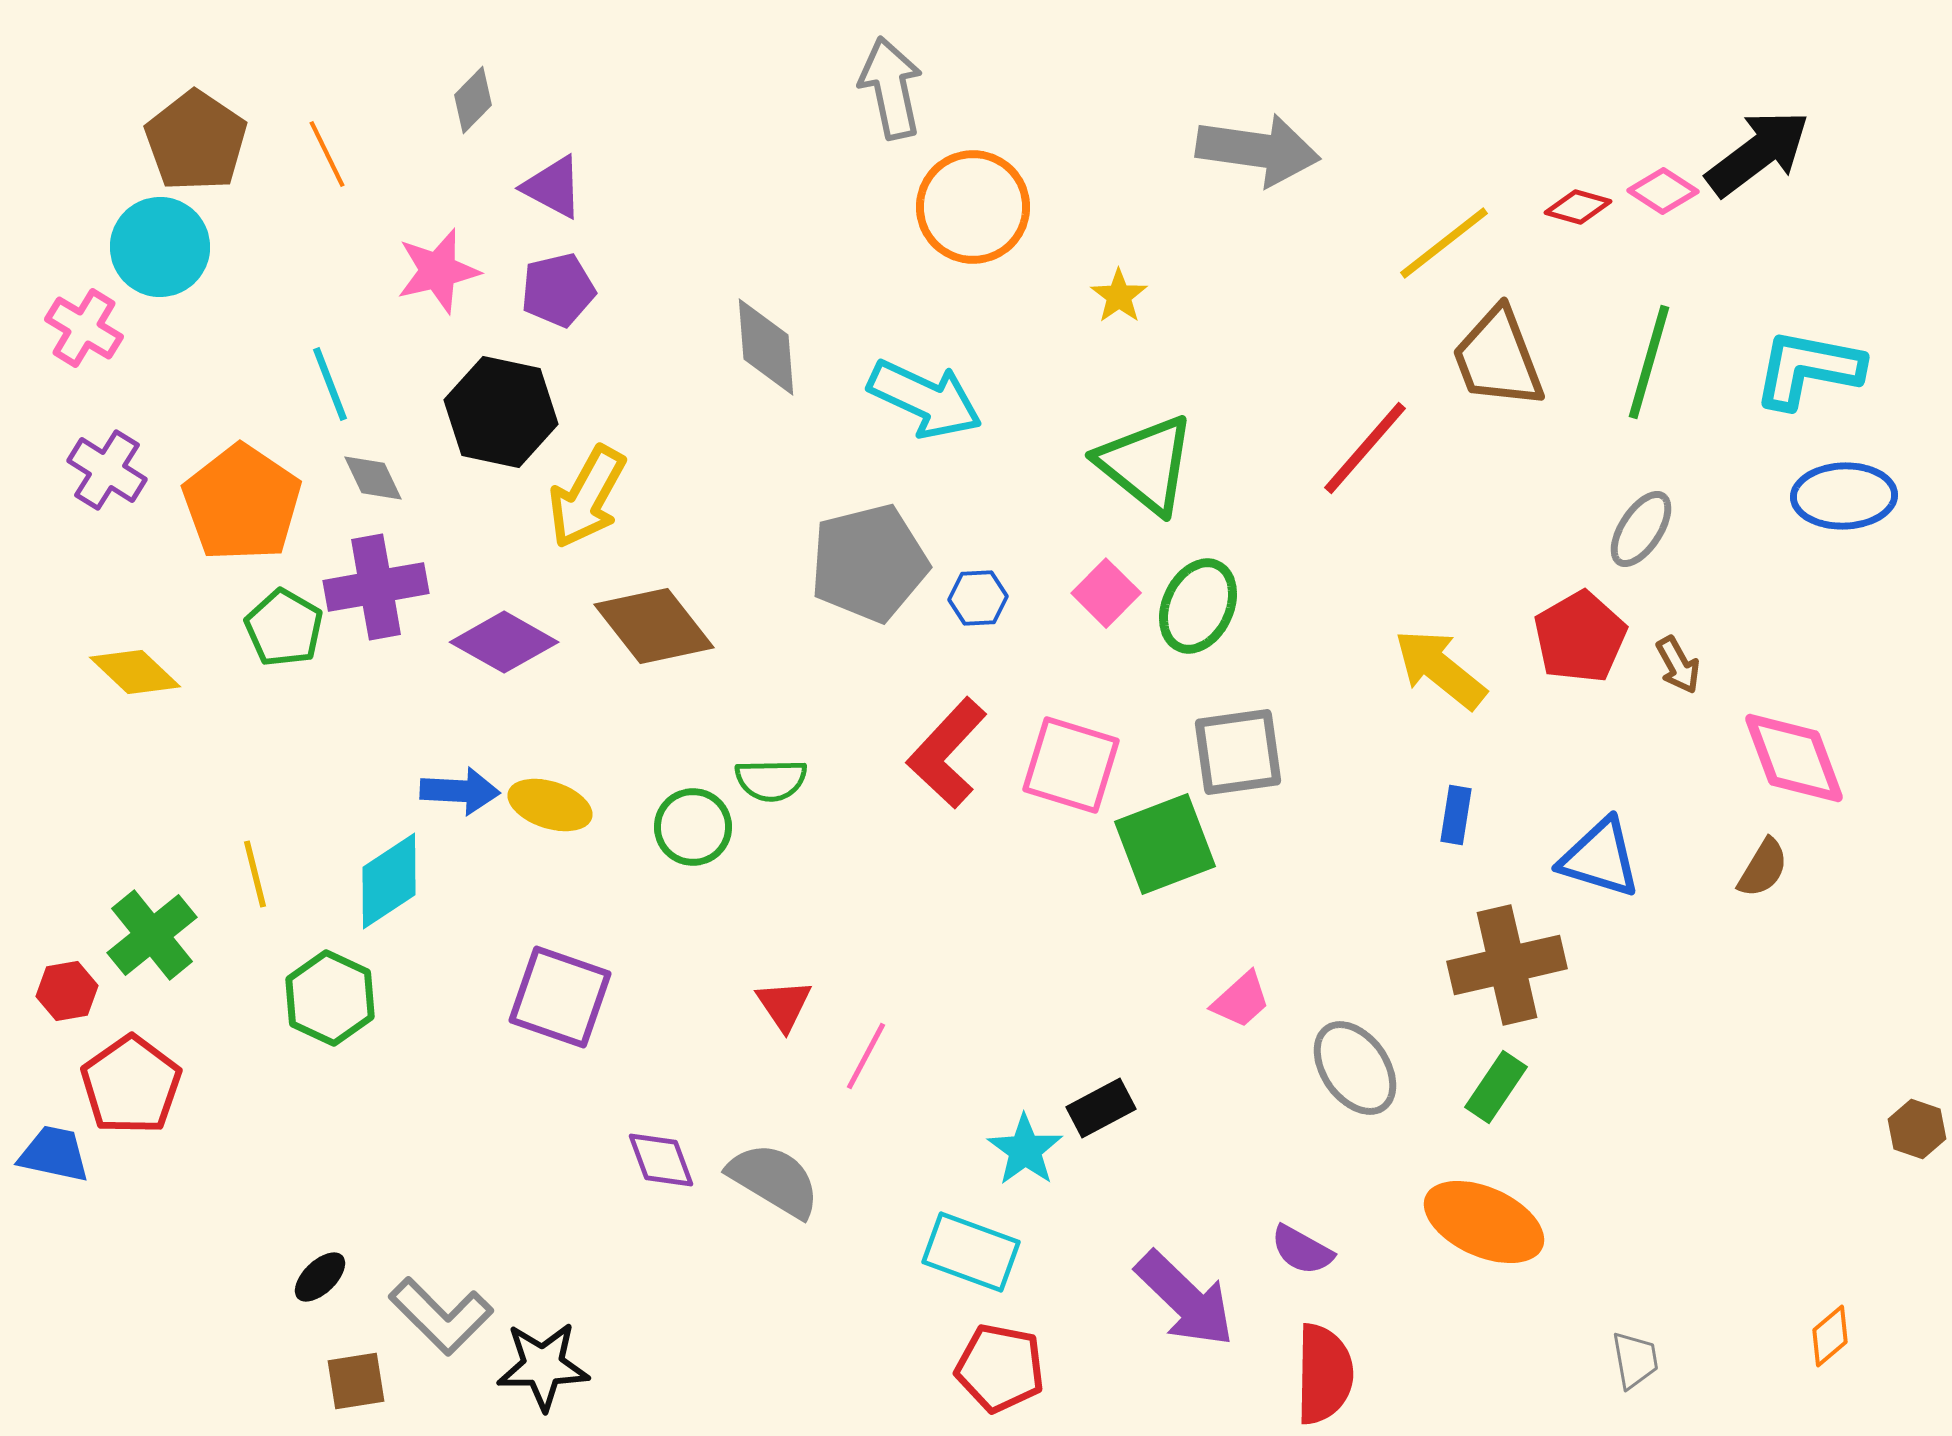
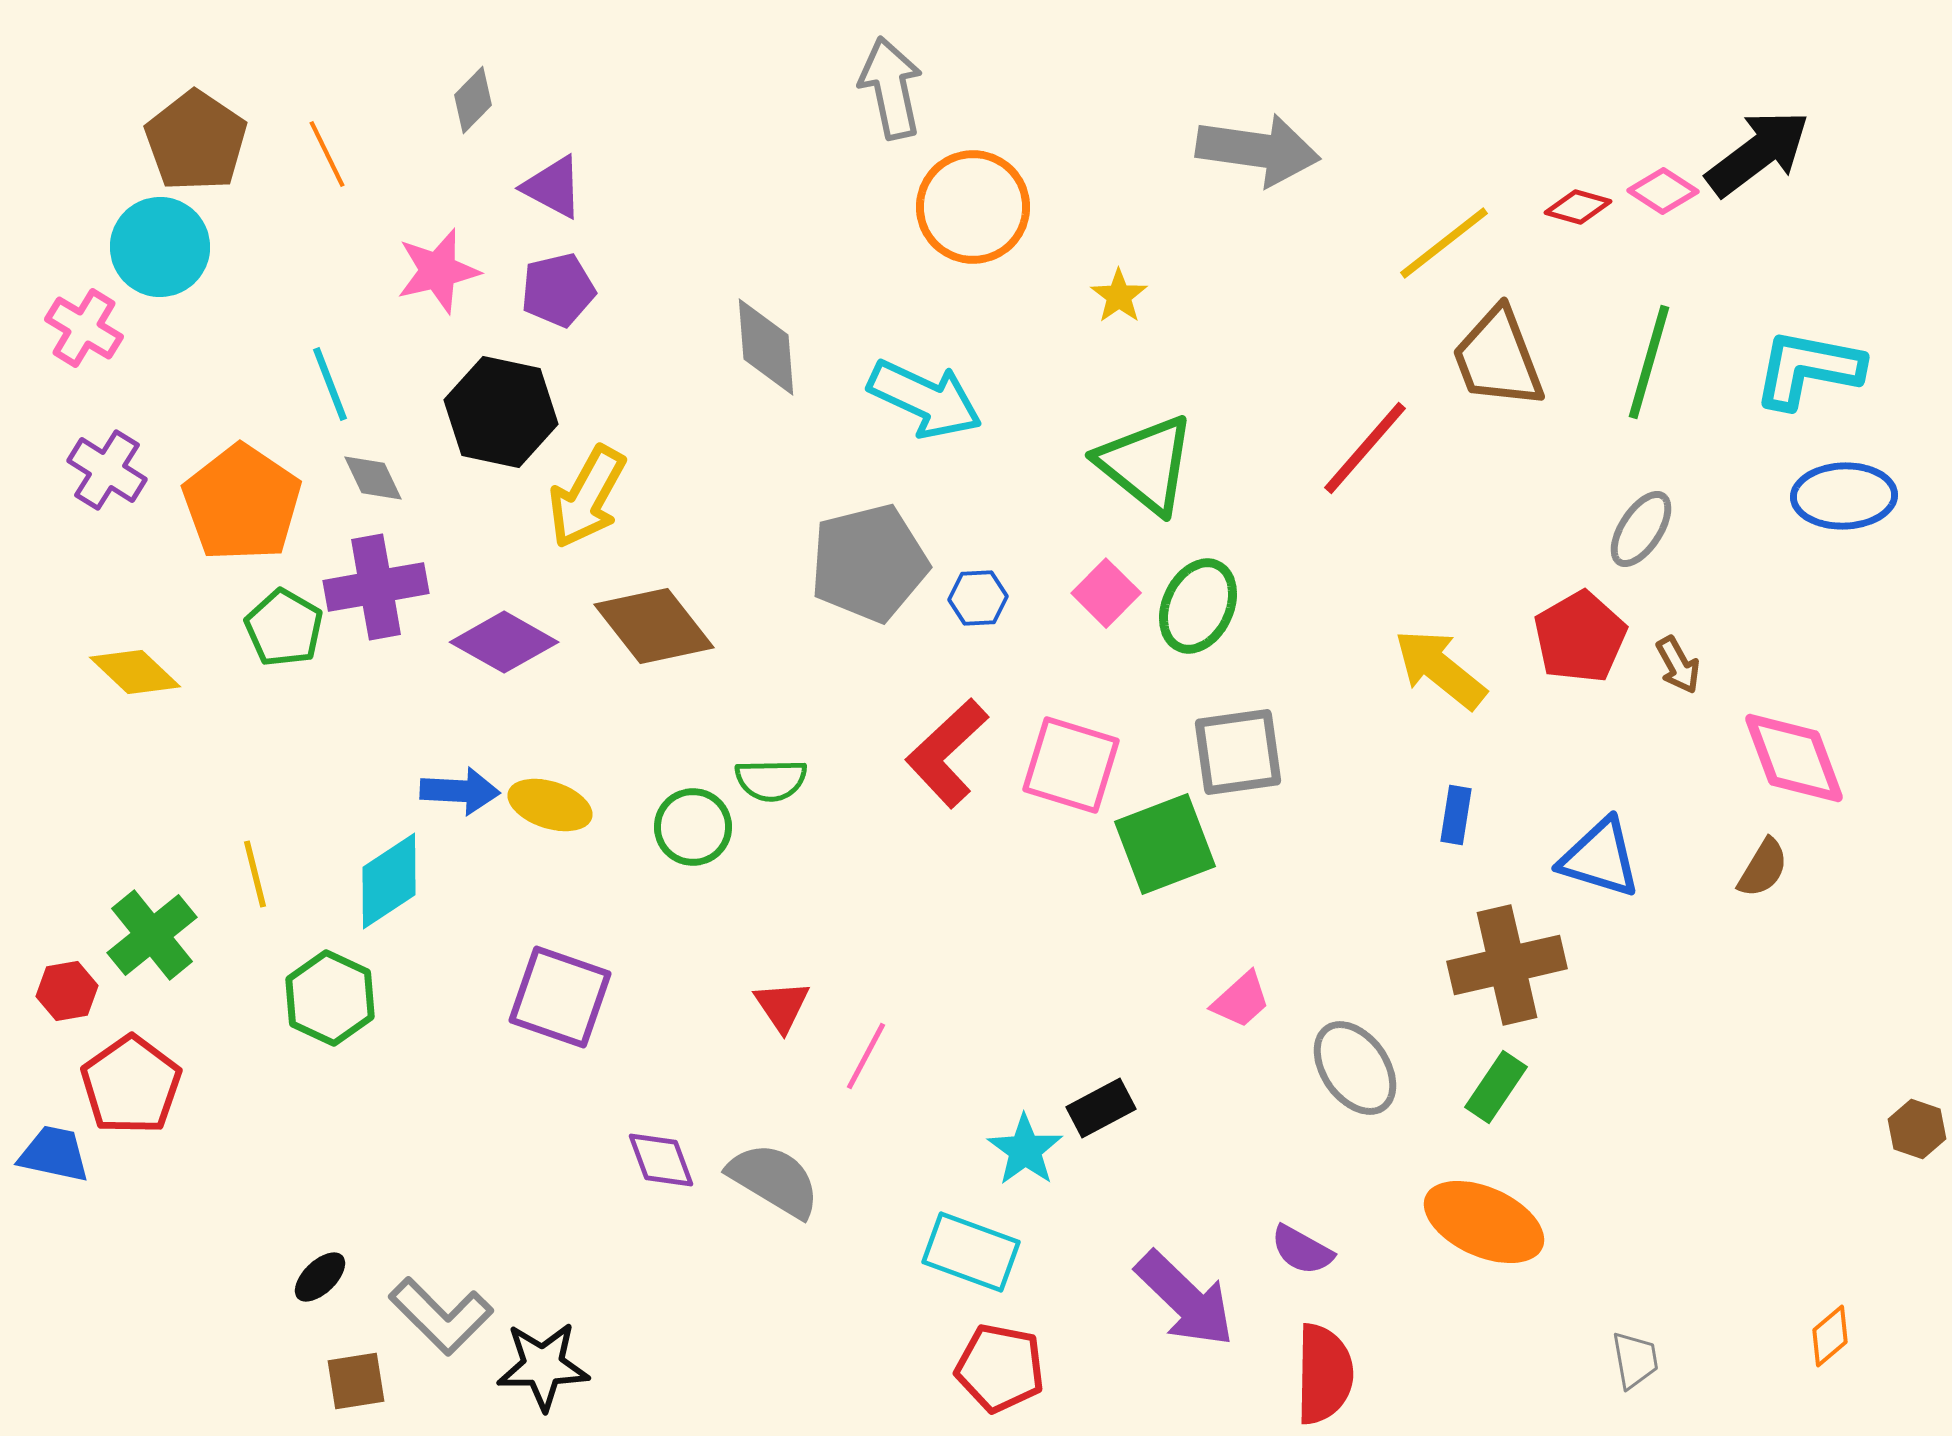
red L-shape at (947, 753): rotated 4 degrees clockwise
red triangle at (784, 1005): moved 2 px left, 1 px down
